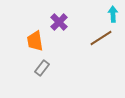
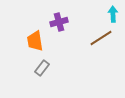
purple cross: rotated 30 degrees clockwise
